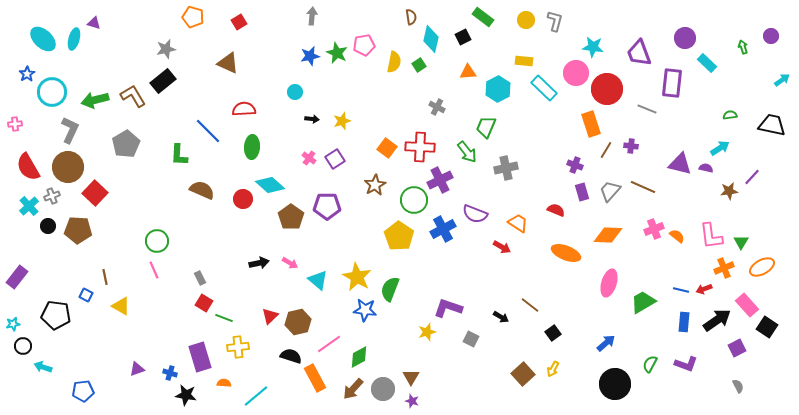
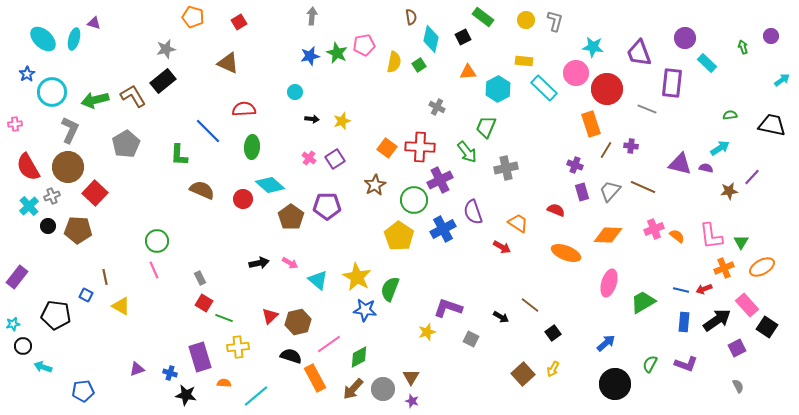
purple semicircle at (475, 214): moved 2 px left, 2 px up; rotated 50 degrees clockwise
